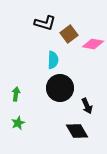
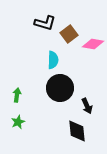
green arrow: moved 1 px right, 1 px down
green star: moved 1 px up
black diamond: rotated 25 degrees clockwise
